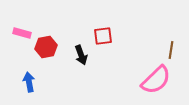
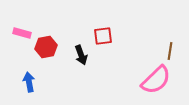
brown line: moved 1 px left, 1 px down
